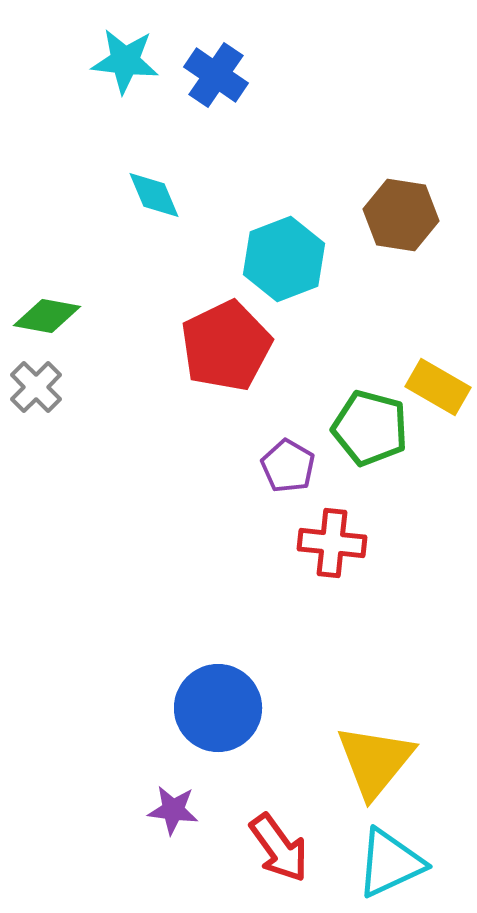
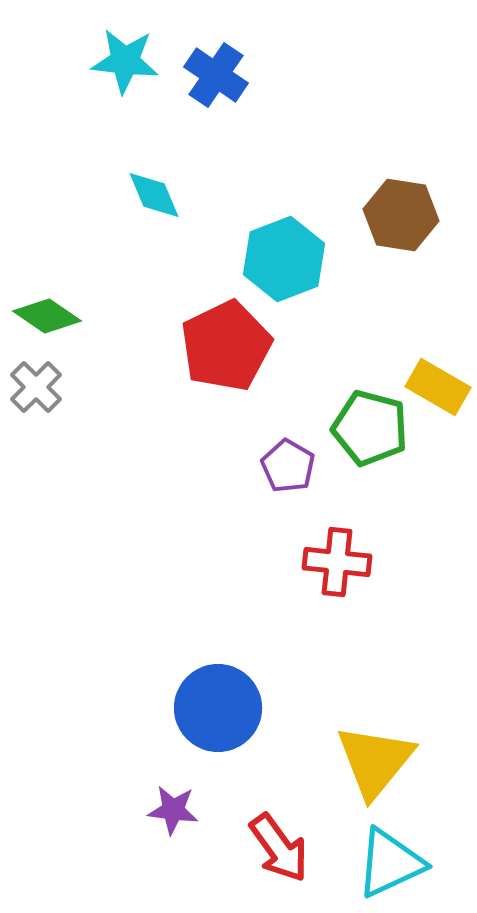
green diamond: rotated 24 degrees clockwise
red cross: moved 5 px right, 19 px down
